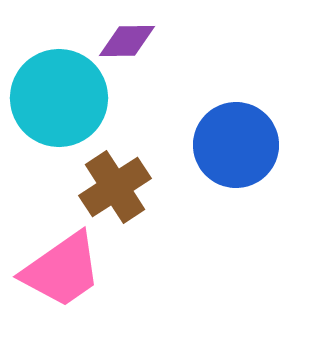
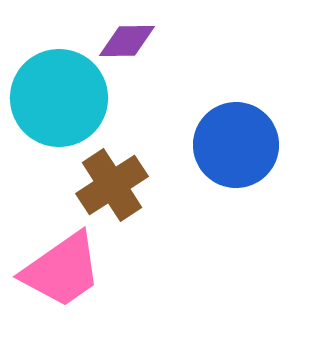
brown cross: moved 3 px left, 2 px up
